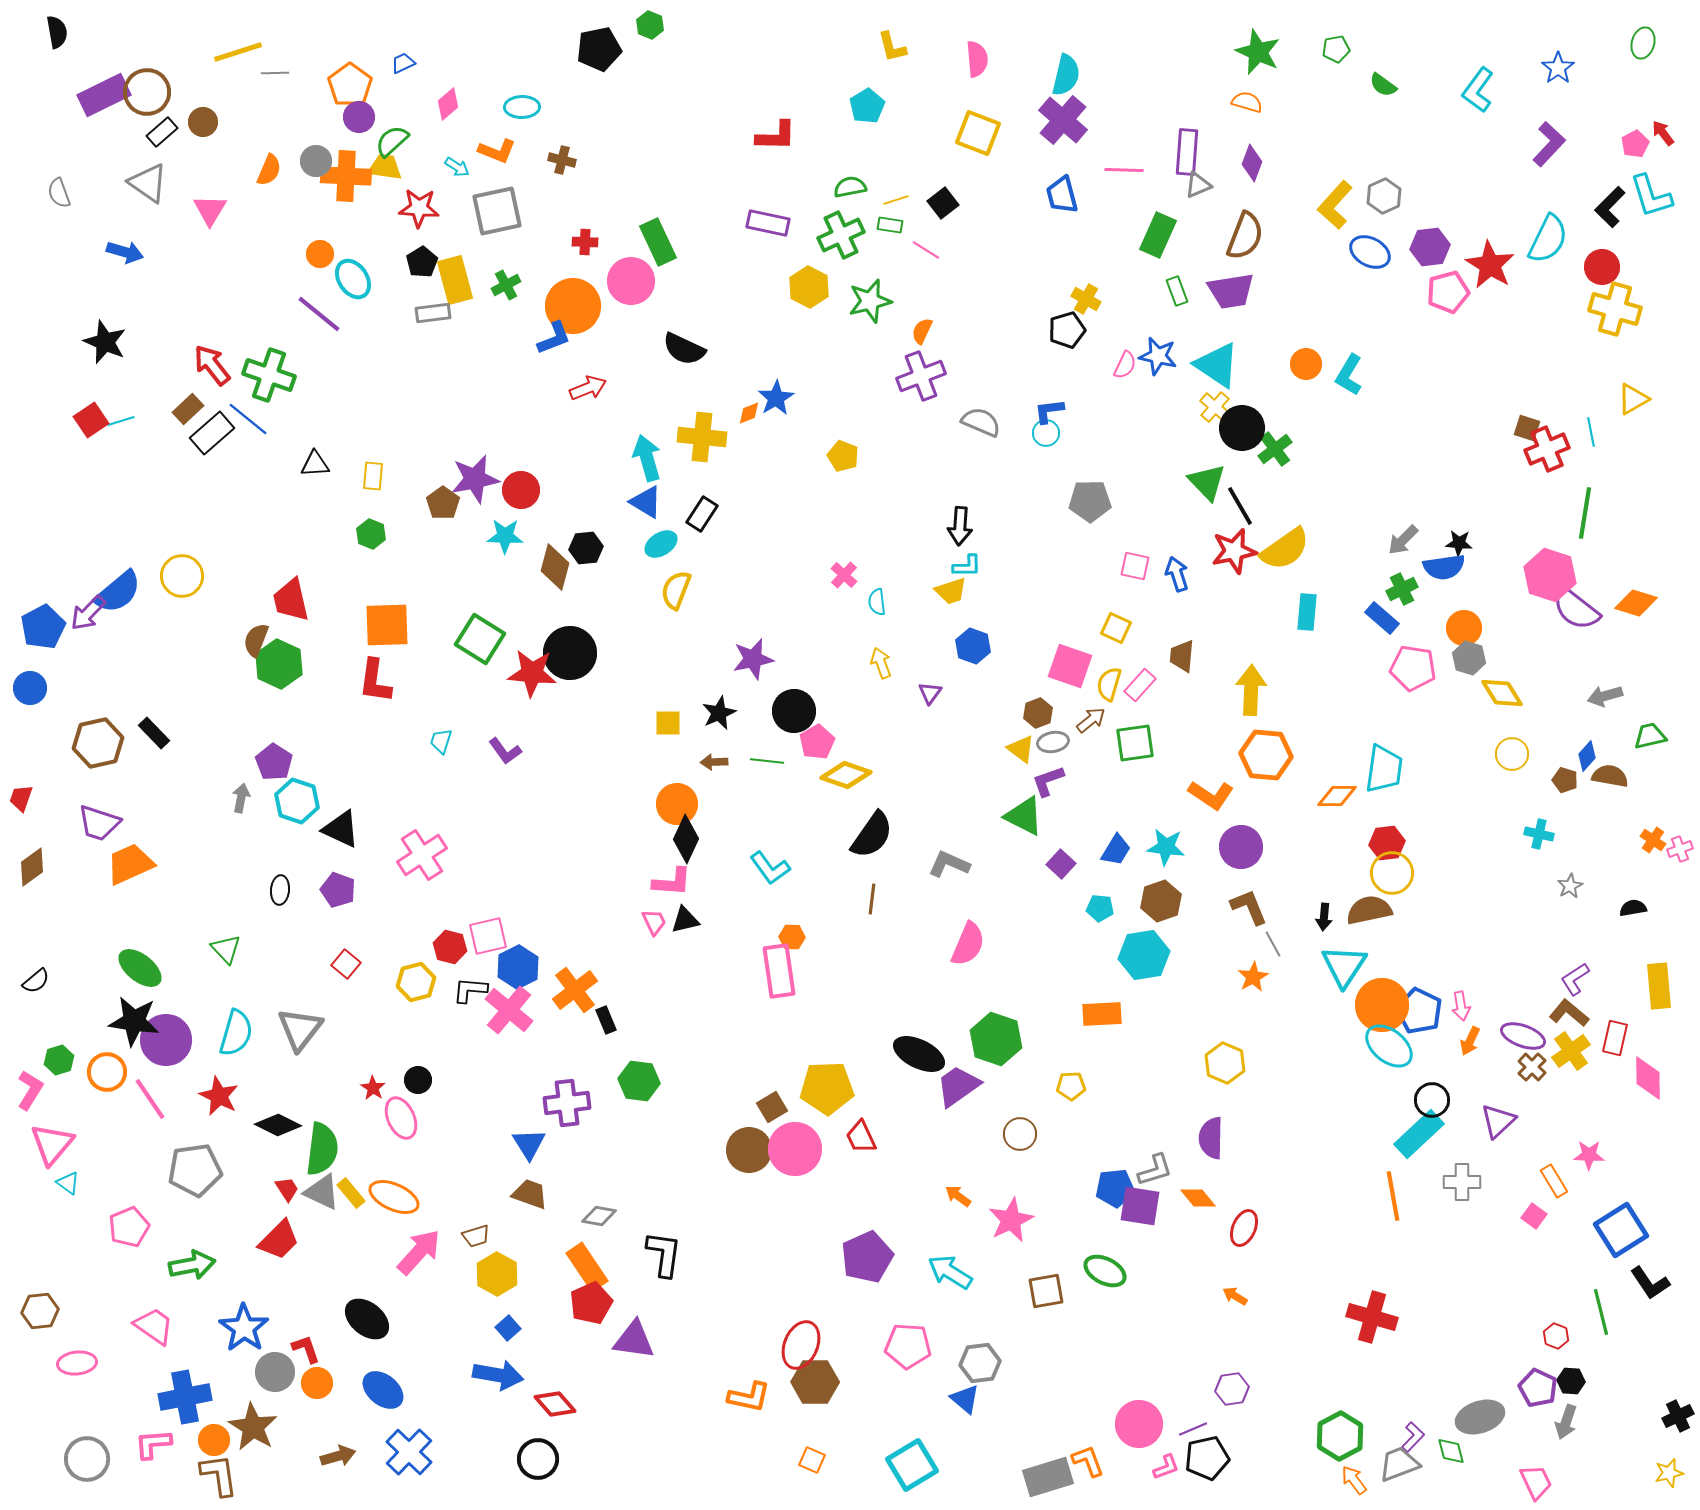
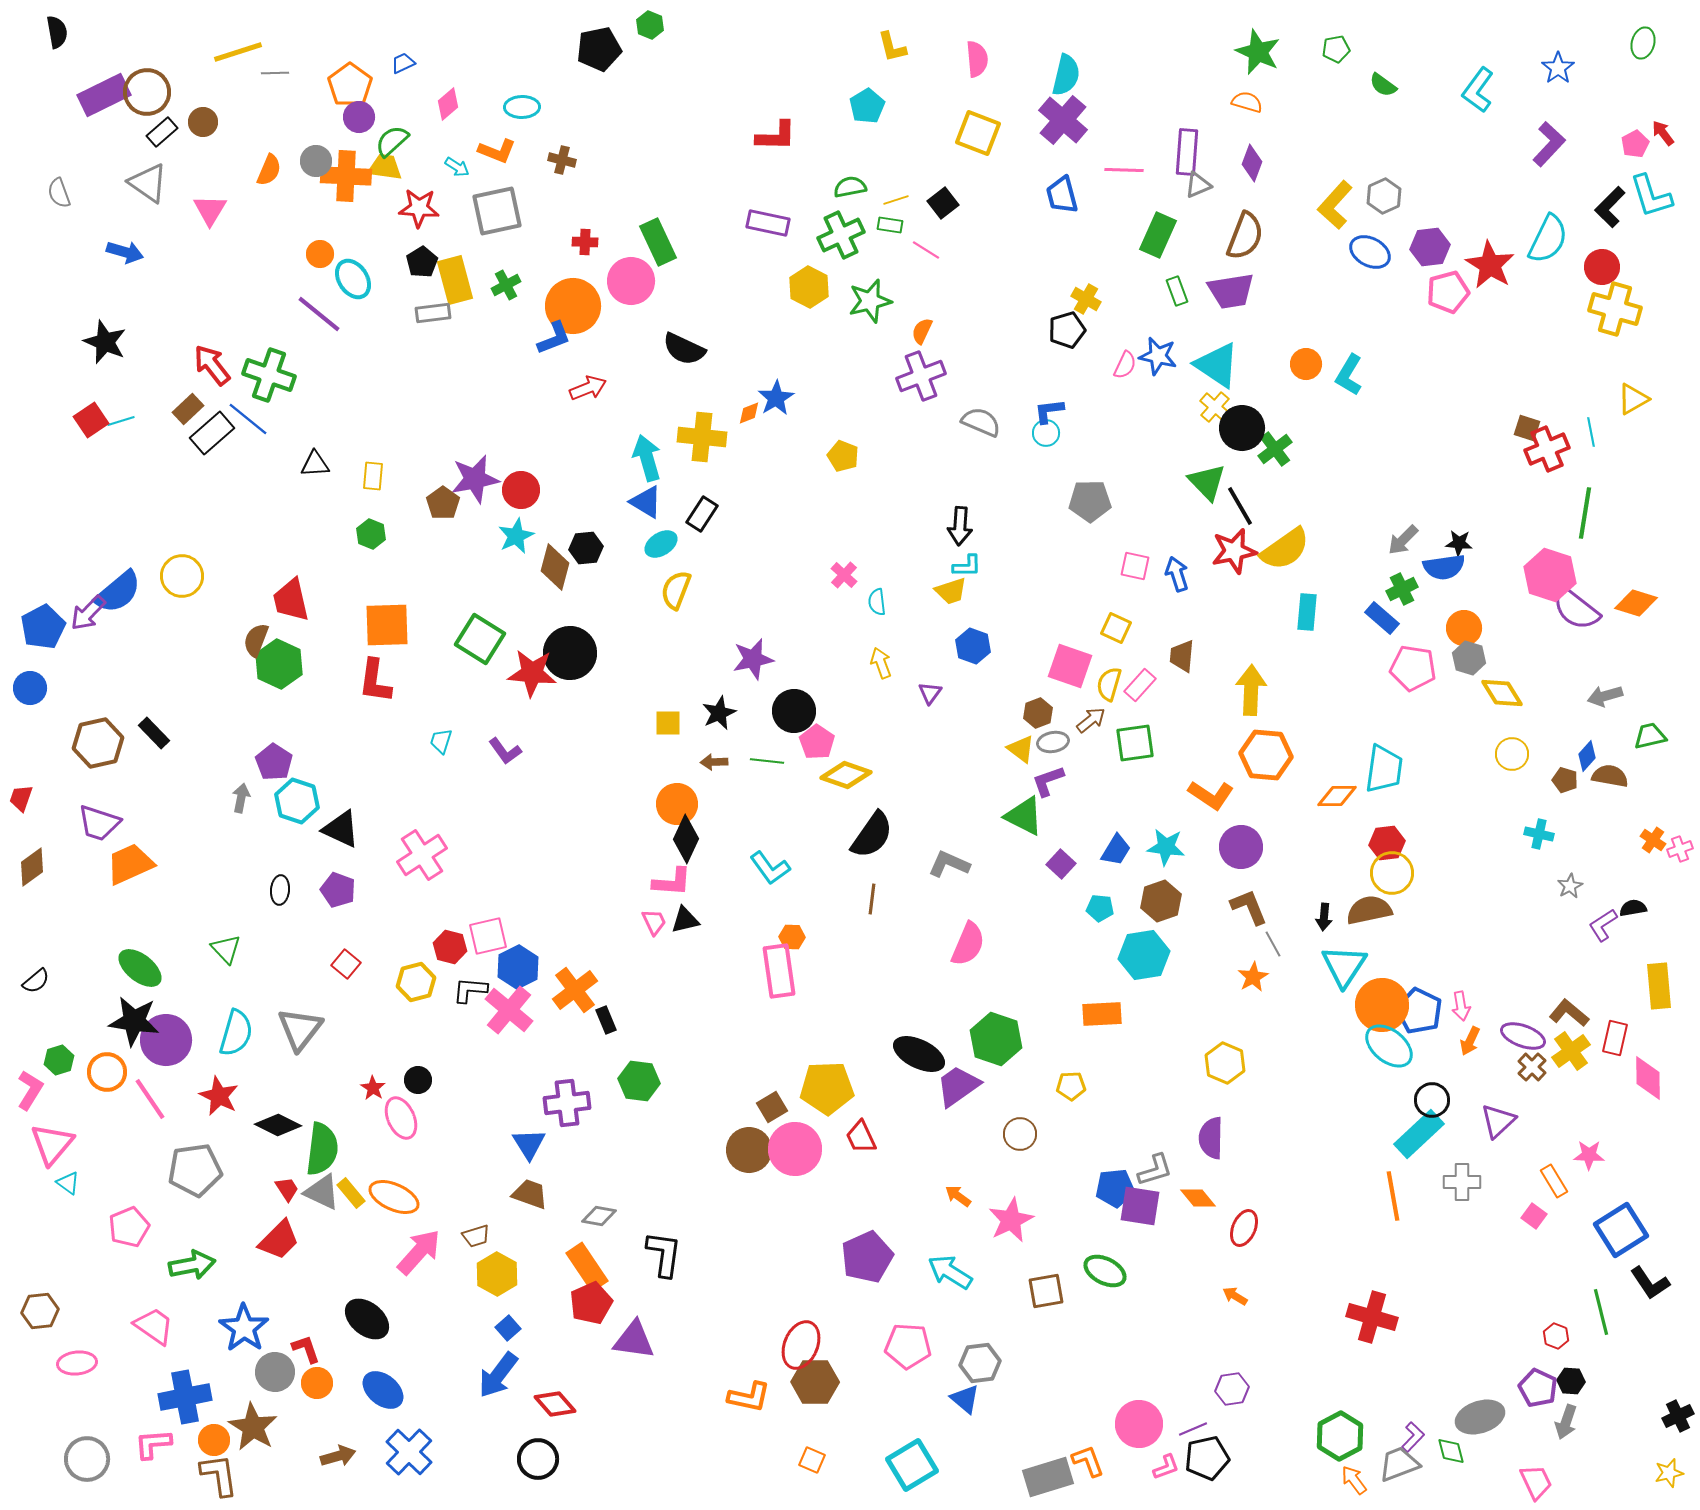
cyan star at (505, 536): moved 11 px right; rotated 27 degrees counterclockwise
pink pentagon at (817, 742): rotated 8 degrees counterclockwise
purple L-shape at (1575, 979): moved 28 px right, 54 px up
blue arrow at (498, 1375): rotated 117 degrees clockwise
